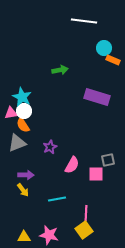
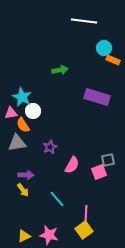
white circle: moved 9 px right
gray triangle: rotated 12 degrees clockwise
pink square: moved 3 px right, 2 px up; rotated 21 degrees counterclockwise
cyan line: rotated 60 degrees clockwise
yellow triangle: moved 1 px up; rotated 24 degrees counterclockwise
